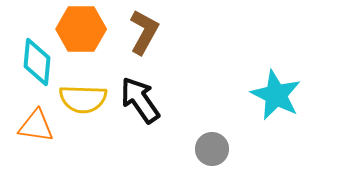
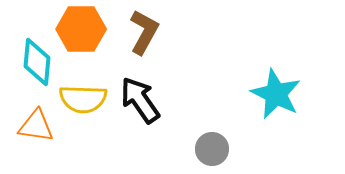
cyan star: moved 1 px up
